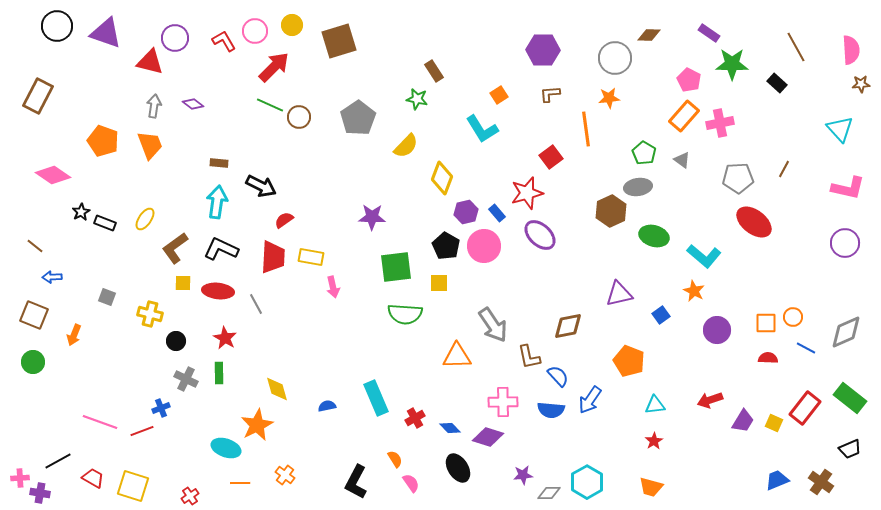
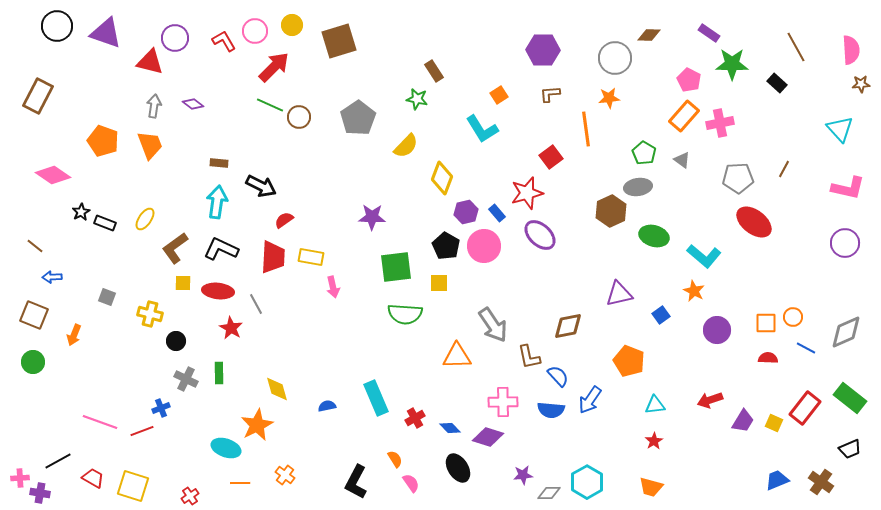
red star at (225, 338): moved 6 px right, 10 px up
